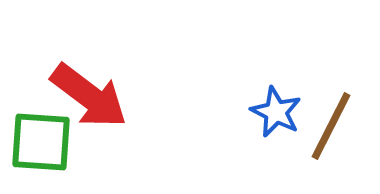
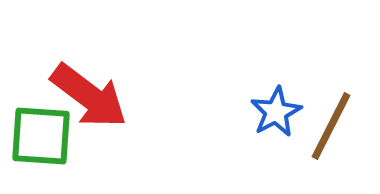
blue star: rotated 18 degrees clockwise
green square: moved 6 px up
